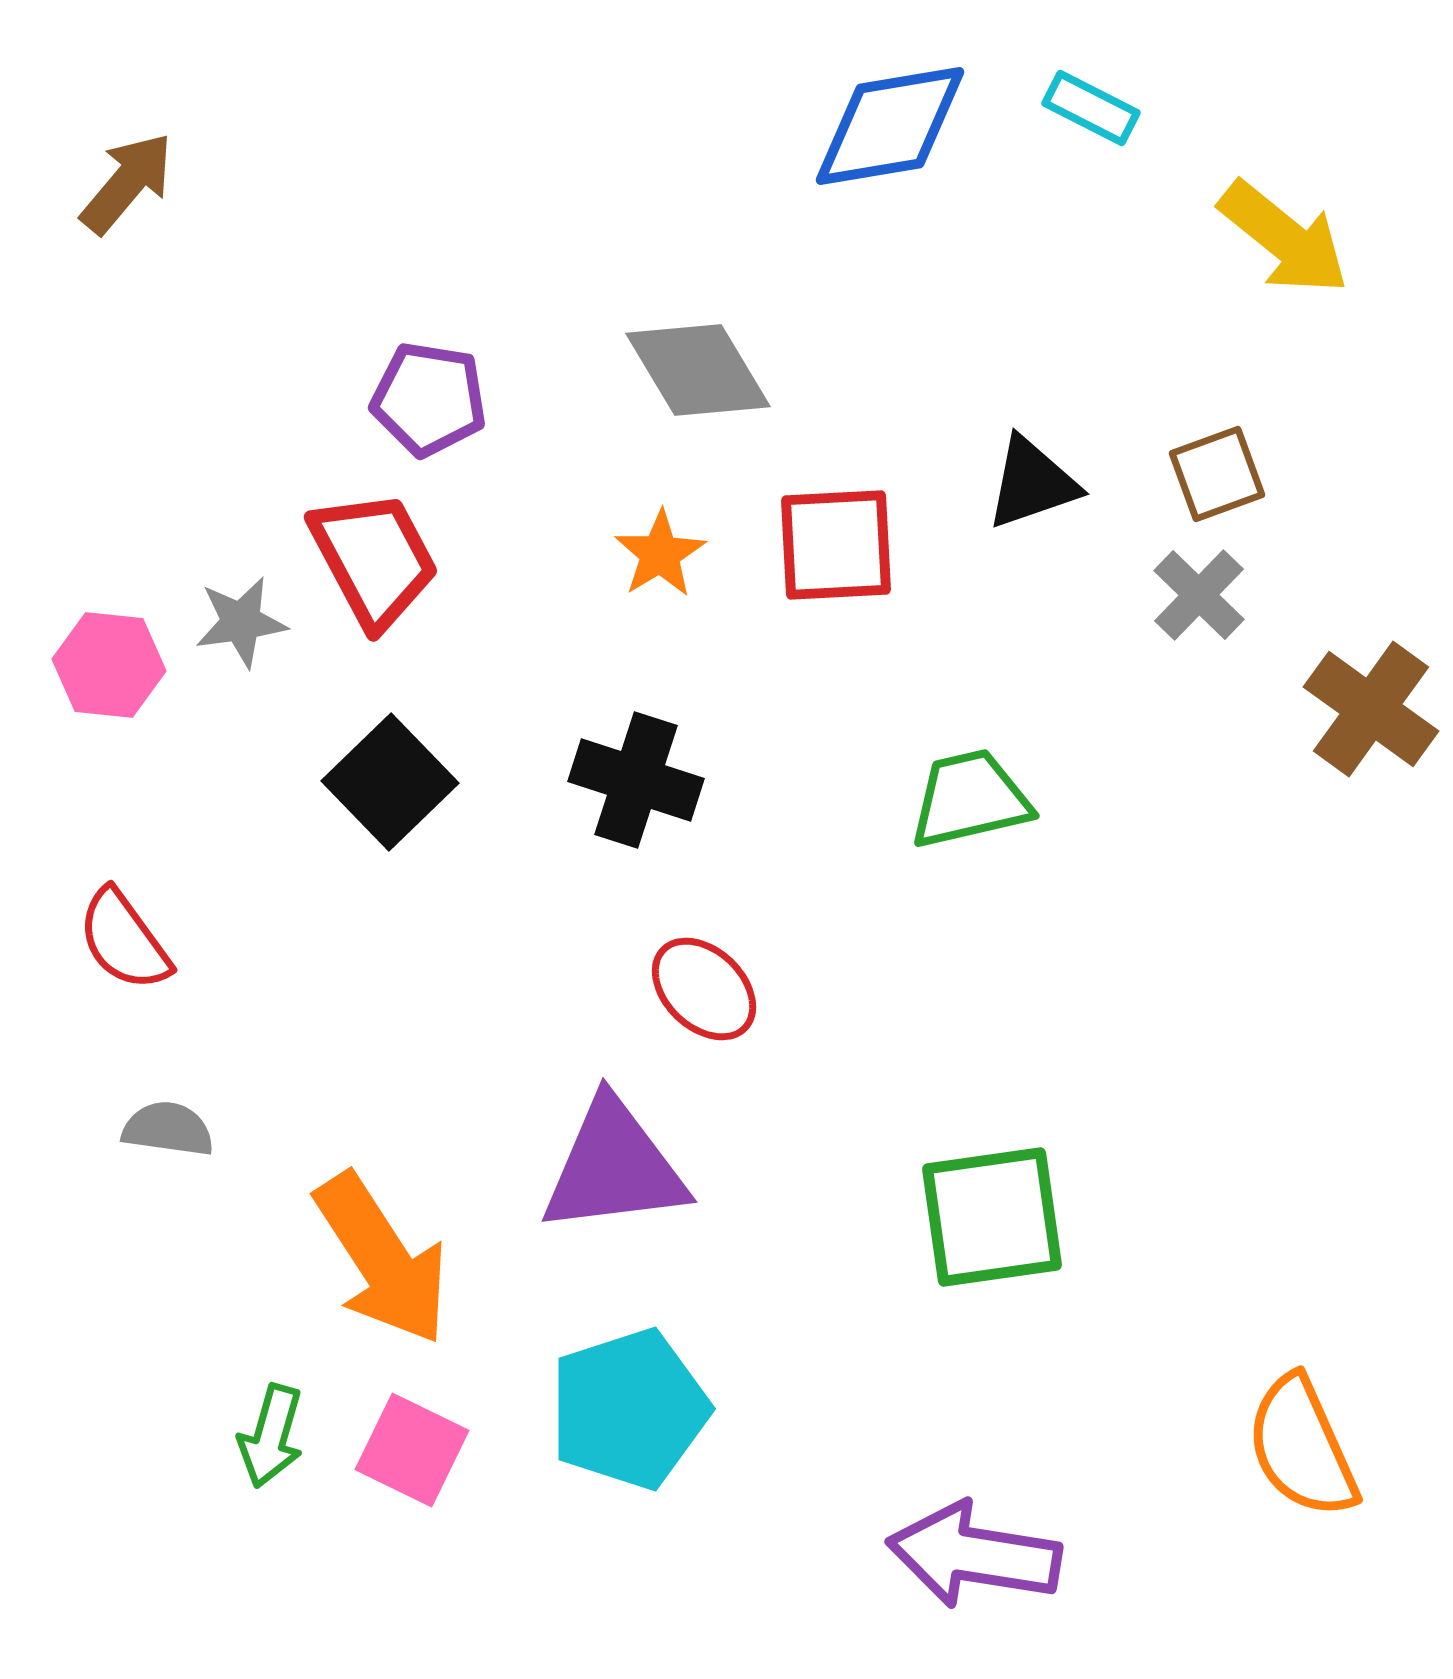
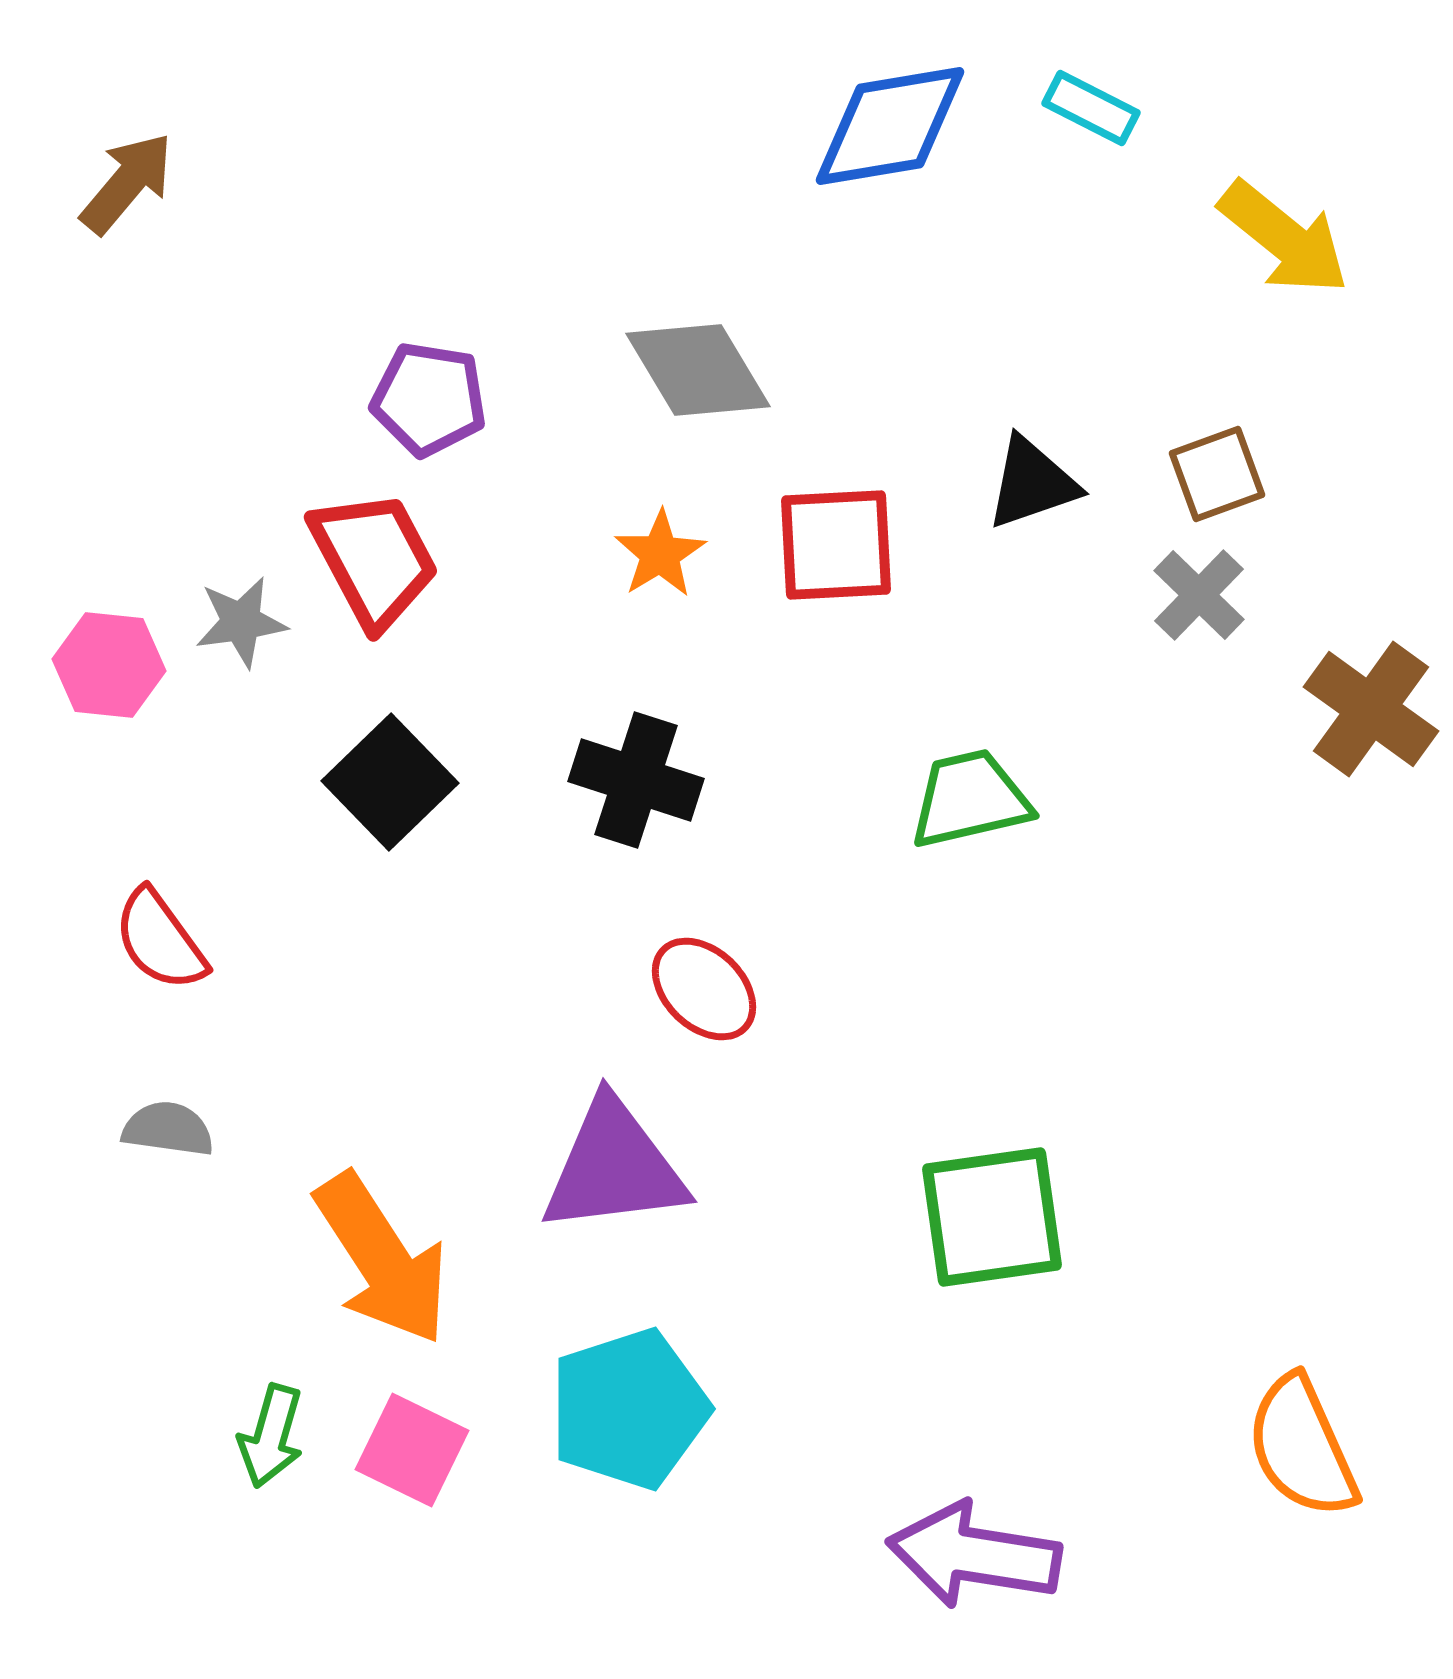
red semicircle: moved 36 px right
